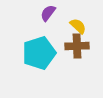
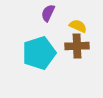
purple semicircle: rotated 12 degrees counterclockwise
yellow semicircle: rotated 18 degrees counterclockwise
